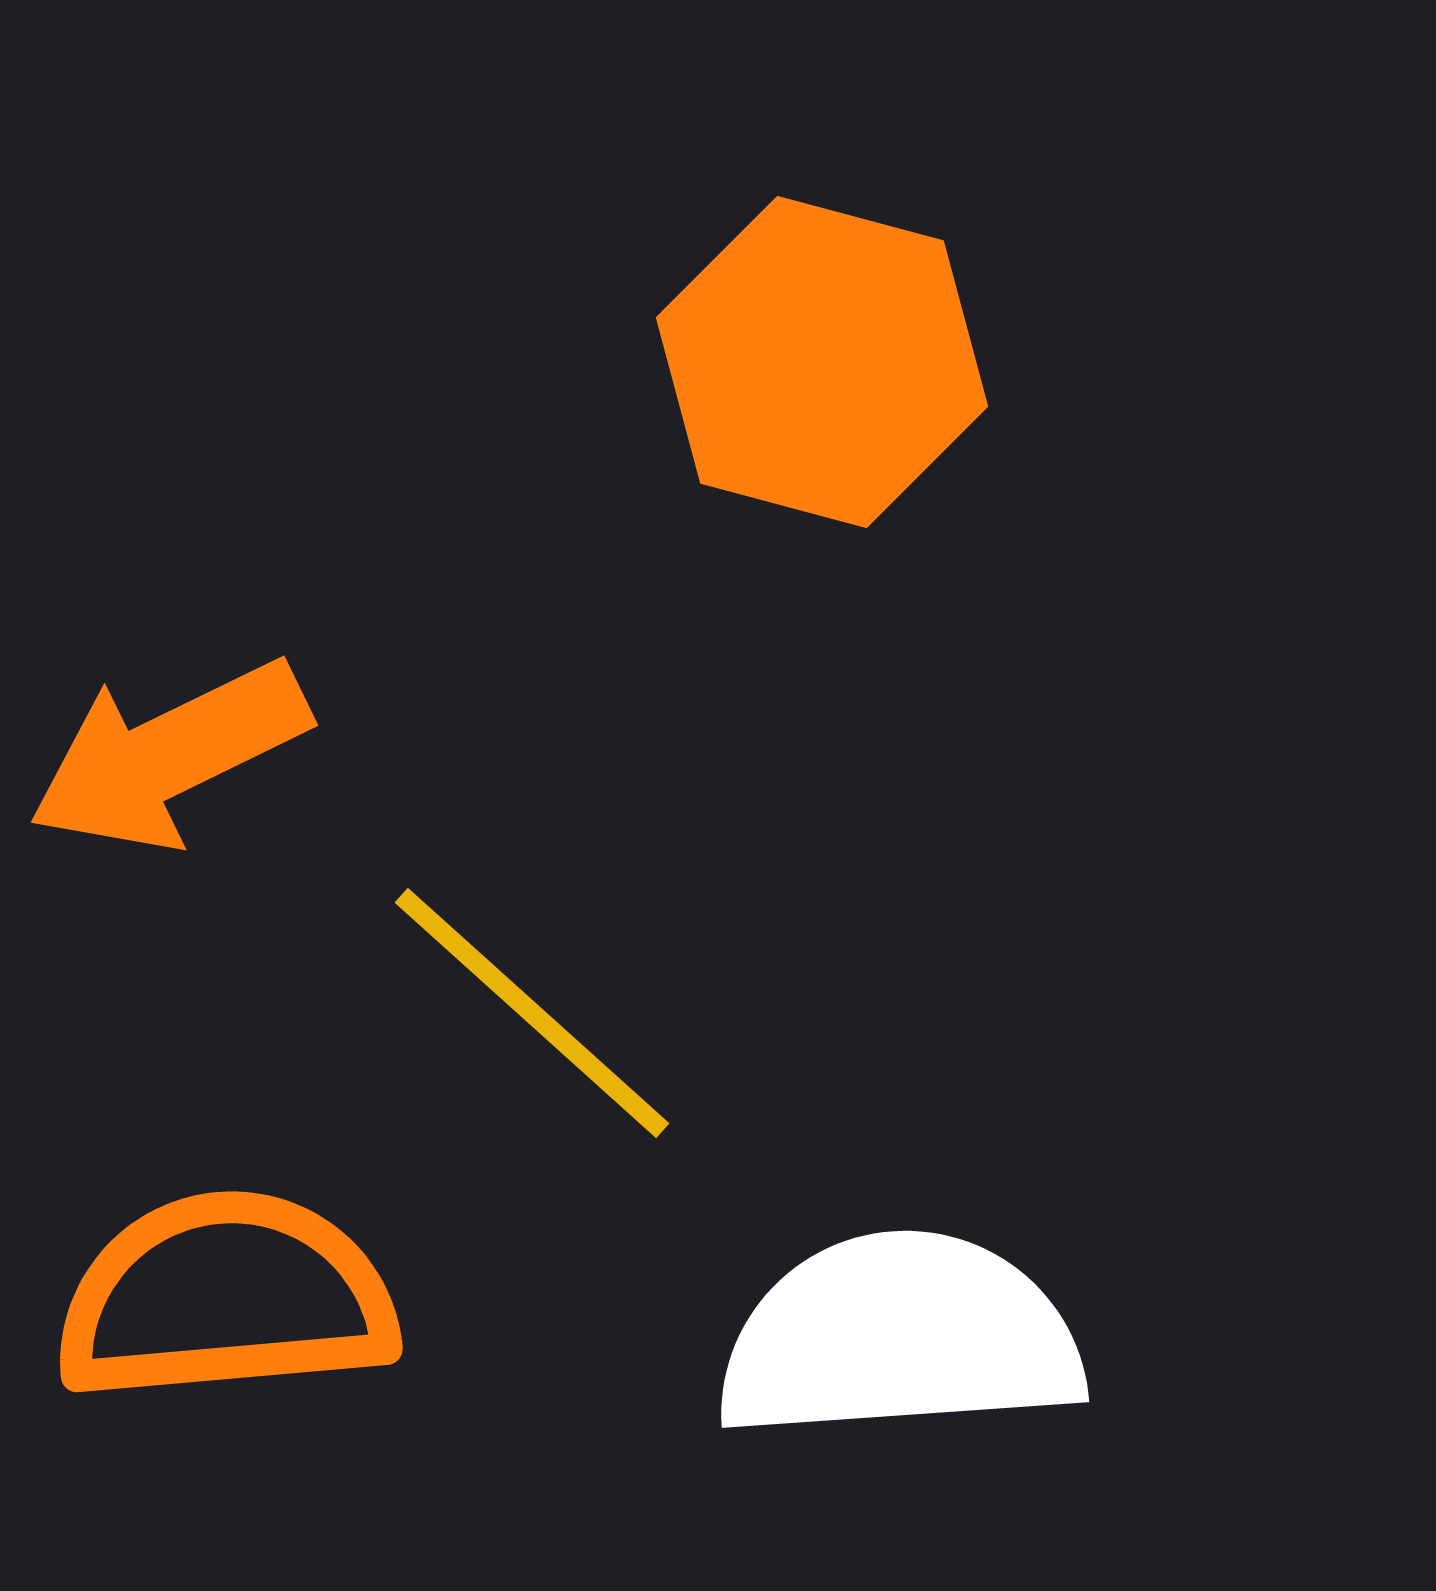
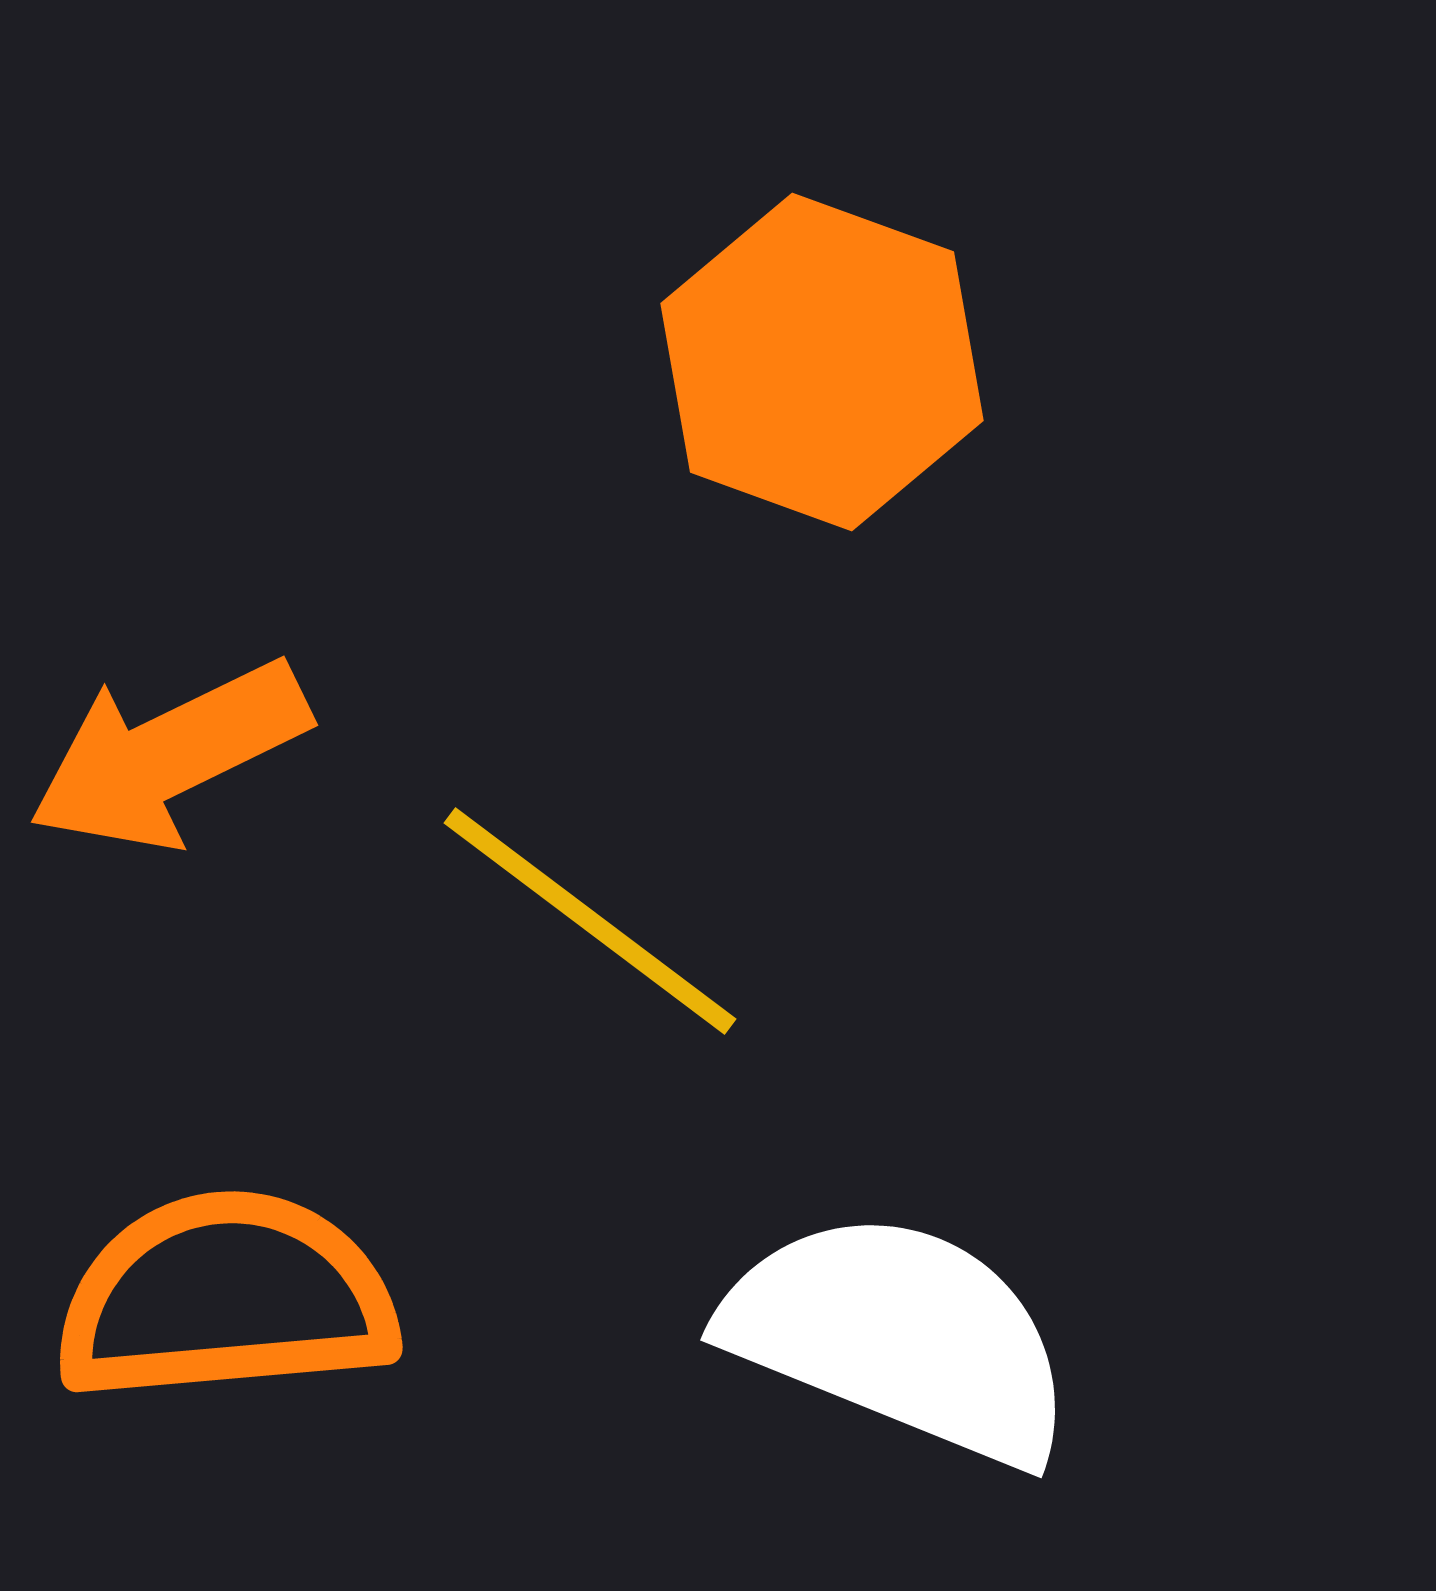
orange hexagon: rotated 5 degrees clockwise
yellow line: moved 58 px right, 92 px up; rotated 5 degrees counterclockwise
white semicircle: rotated 26 degrees clockwise
